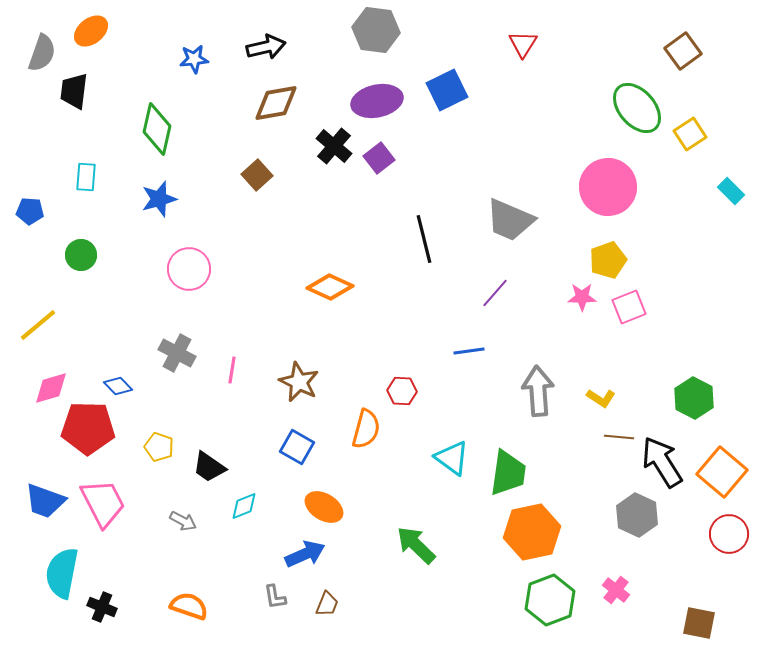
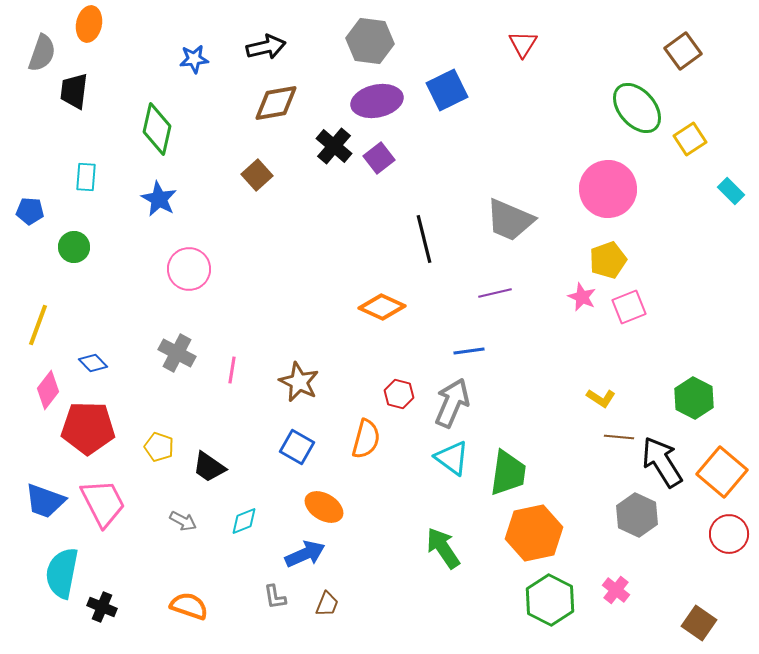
gray hexagon at (376, 30): moved 6 px left, 11 px down
orange ellipse at (91, 31): moved 2 px left, 7 px up; rotated 40 degrees counterclockwise
yellow square at (690, 134): moved 5 px down
pink circle at (608, 187): moved 2 px down
blue star at (159, 199): rotated 27 degrees counterclockwise
green circle at (81, 255): moved 7 px left, 8 px up
orange diamond at (330, 287): moved 52 px right, 20 px down
purple line at (495, 293): rotated 36 degrees clockwise
pink star at (582, 297): rotated 24 degrees clockwise
yellow line at (38, 325): rotated 30 degrees counterclockwise
blue diamond at (118, 386): moved 25 px left, 23 px up
pink diamond at (51, 388): moved 3 px left, 2 px down; rotated 36 degrees counterclockwise
red hexagon at (402, 391): moved 3 px left, 3 px down; rotated 12 degrees clockwise
gray arrow at (538, 391): moved 86 px left, 12 px down; rotated 27 degrees clockwise
orange semicircle at (366, 429): moved 10 px down
cyan diamond at (244, 506): moved 15 px down
orange hexagon at (532, 532): moved 2 px right, 1 px down
green arrow at (416, 545): moved 27 px right, 3 px down; rotated 12 degrees clockwise
green hexagon at (550, 600): rotated 12 degrees counterclockwise
brown square at (699, 623): rotated 24 degrees clockwise
